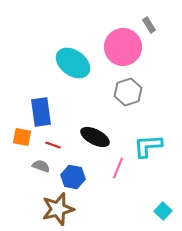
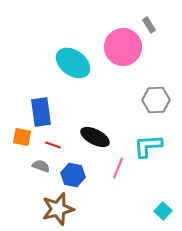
gray hexagon: moved 28 px right, 8 px down; rotated 16 degrees clockwise
blue hexagon: moved 2 px up
